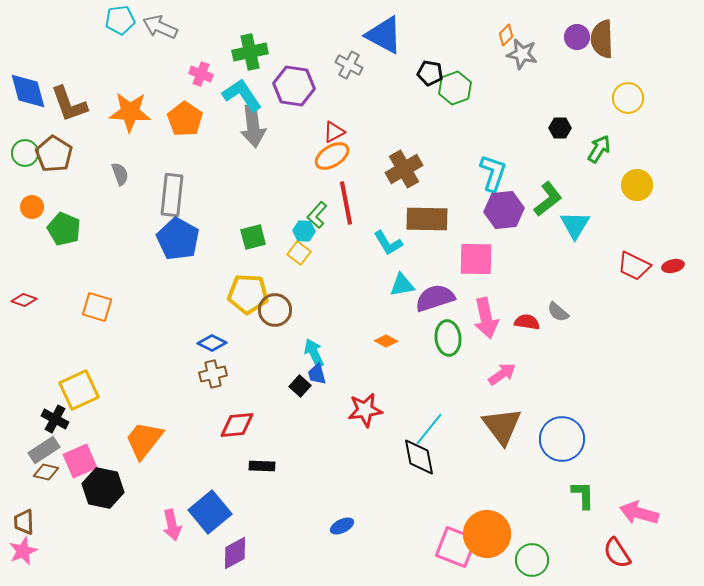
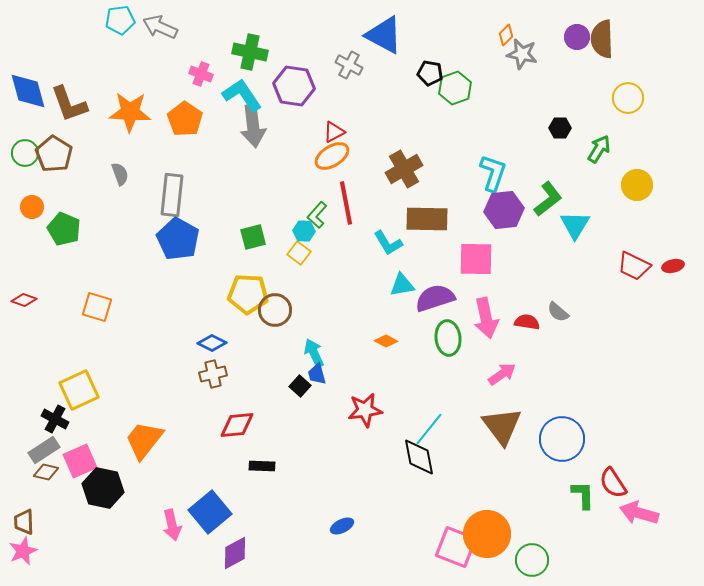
green cross at (250, 52): rotated 24 degrees clockwise
red semicircle at (617, 553): moved 4 px left, 70 px up
